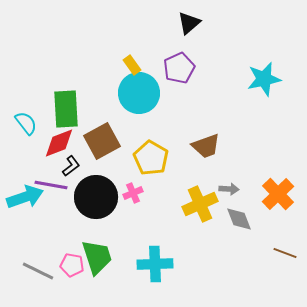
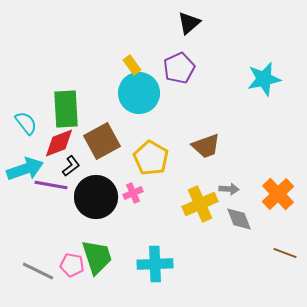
cyan arrow: moved 28 px up
